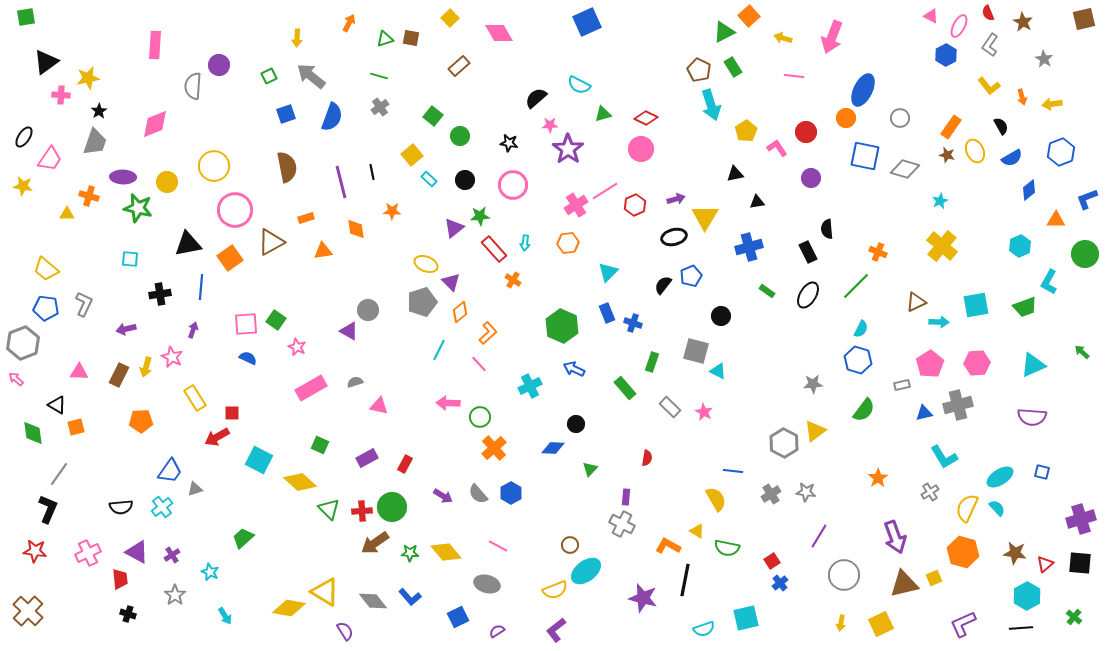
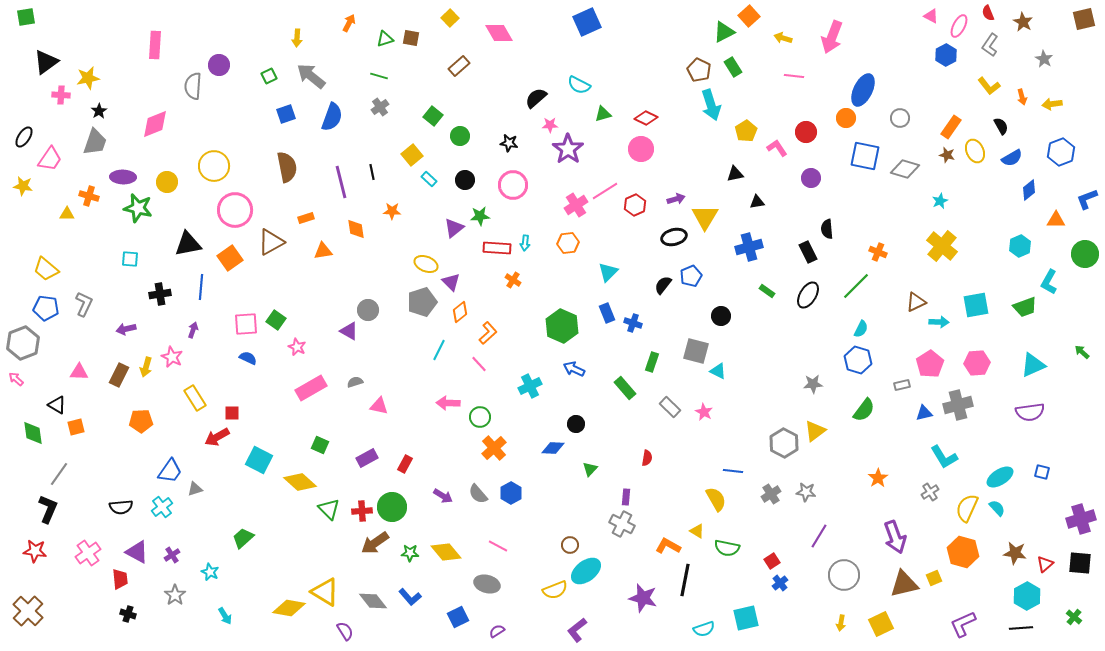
red rectangle at (494, 249): moved 3 px right, 1 px up; rotated 44 degrees counterclockwise
purple semicircle at (1032, 417): moved 2 px left, 5 px up; rotated 12 degrees counterclockwise
pink cross at (88, 553): rotated 10 degrees counterclockwise
purple L-shape at (556, 630): moved 21 px right
